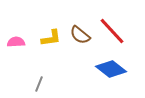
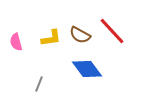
brown semicircle: rotated 10 degrees counterclockwise
pink semicircle: rotated 102 degrees counterclockwise
blue diamond: moved 24 px left; rotated 16 degrees clockwise
